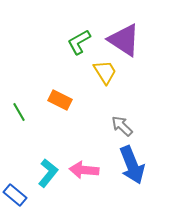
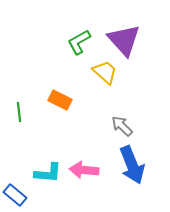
purple triangle: rotated 15 degrees clockwise
yellow trapezoid: rotated 16 degrees counterclockwise
green line: rotated 24 degrees clockwise
cyan L-shape: rotated 56 degrees clockwise
